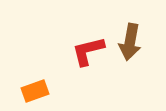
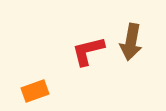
brown arrow: moved 1 px right
